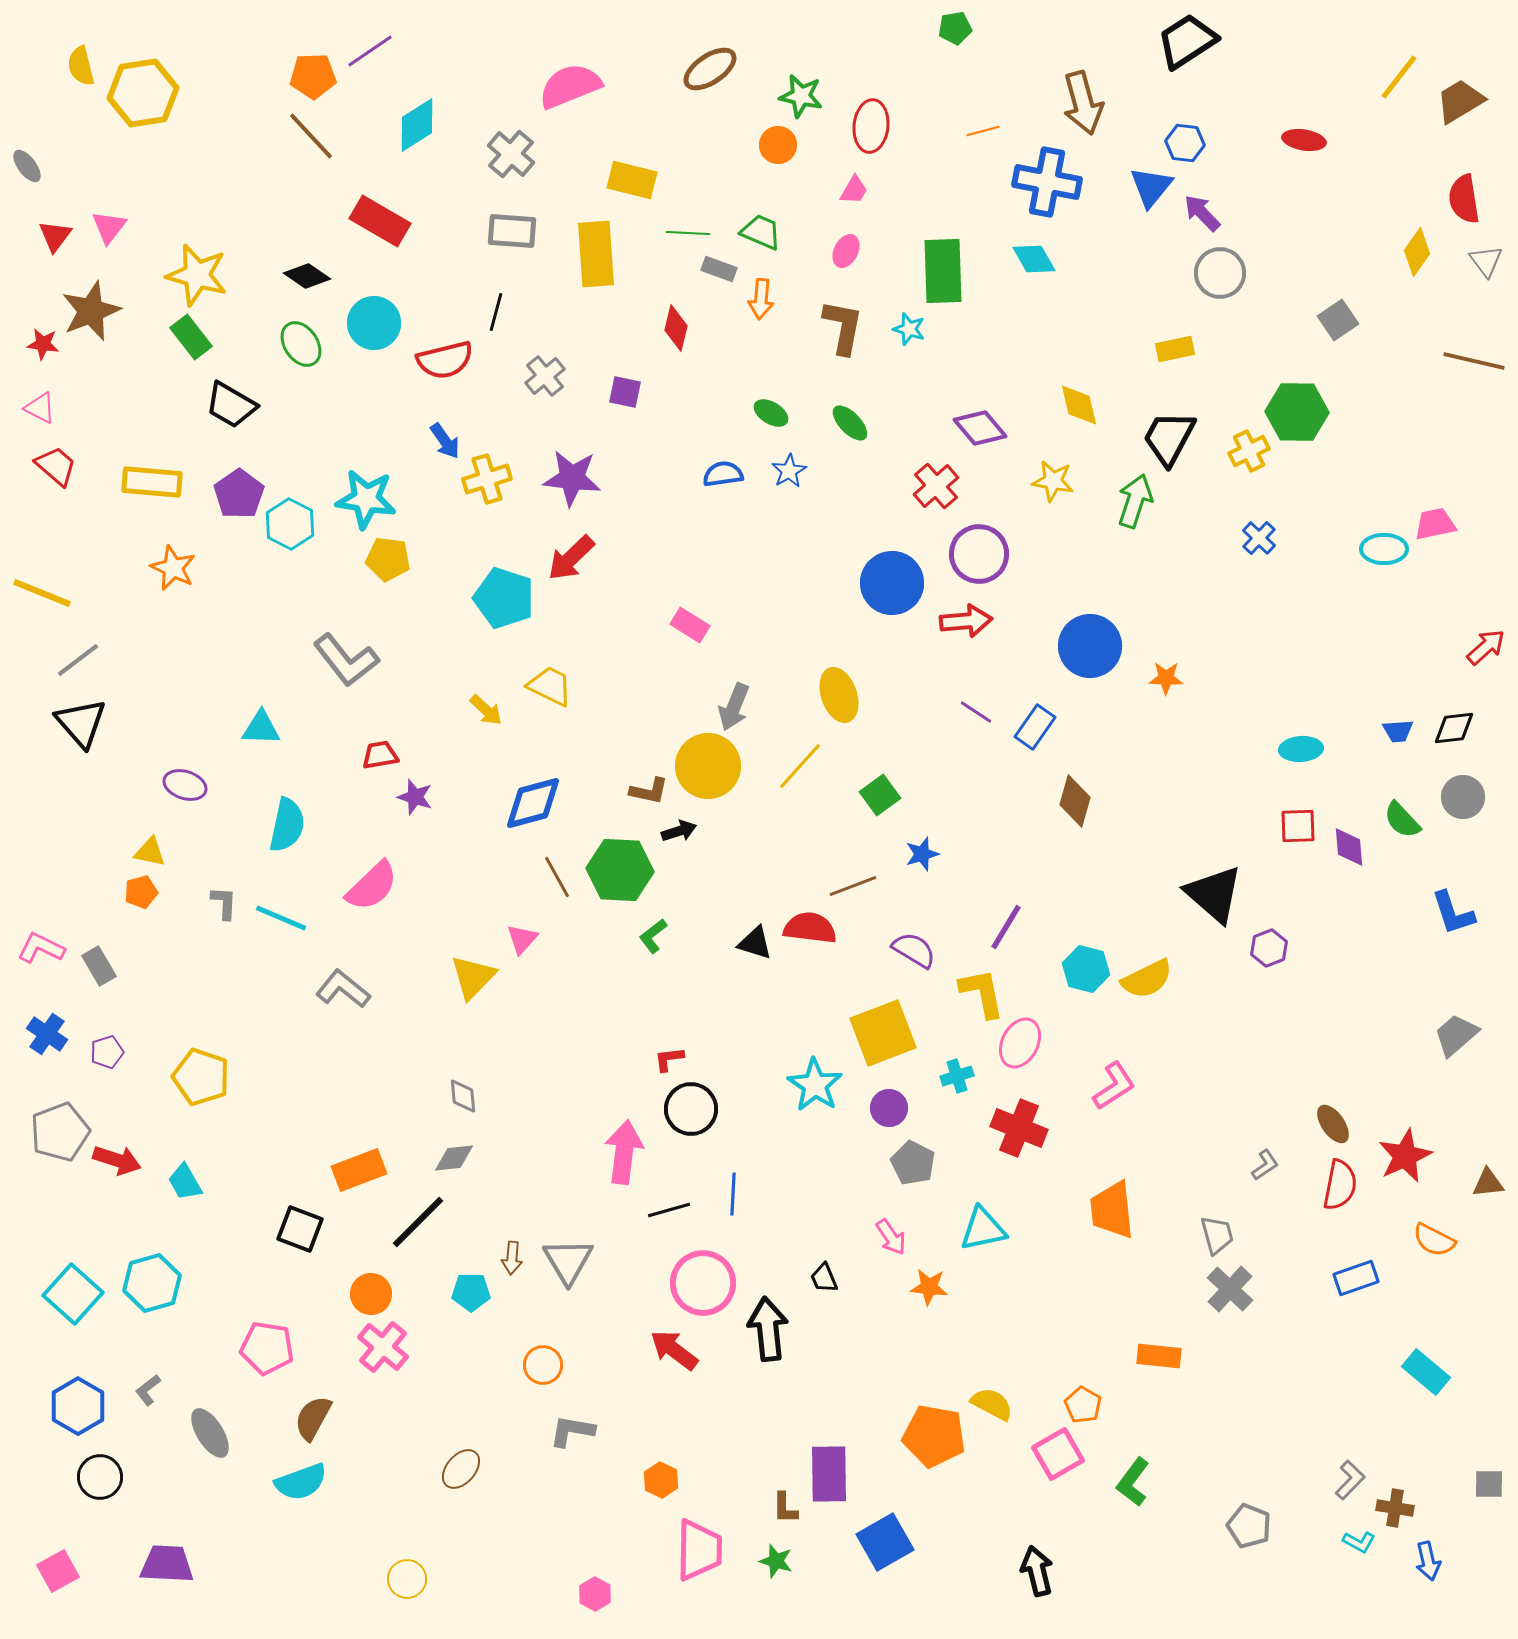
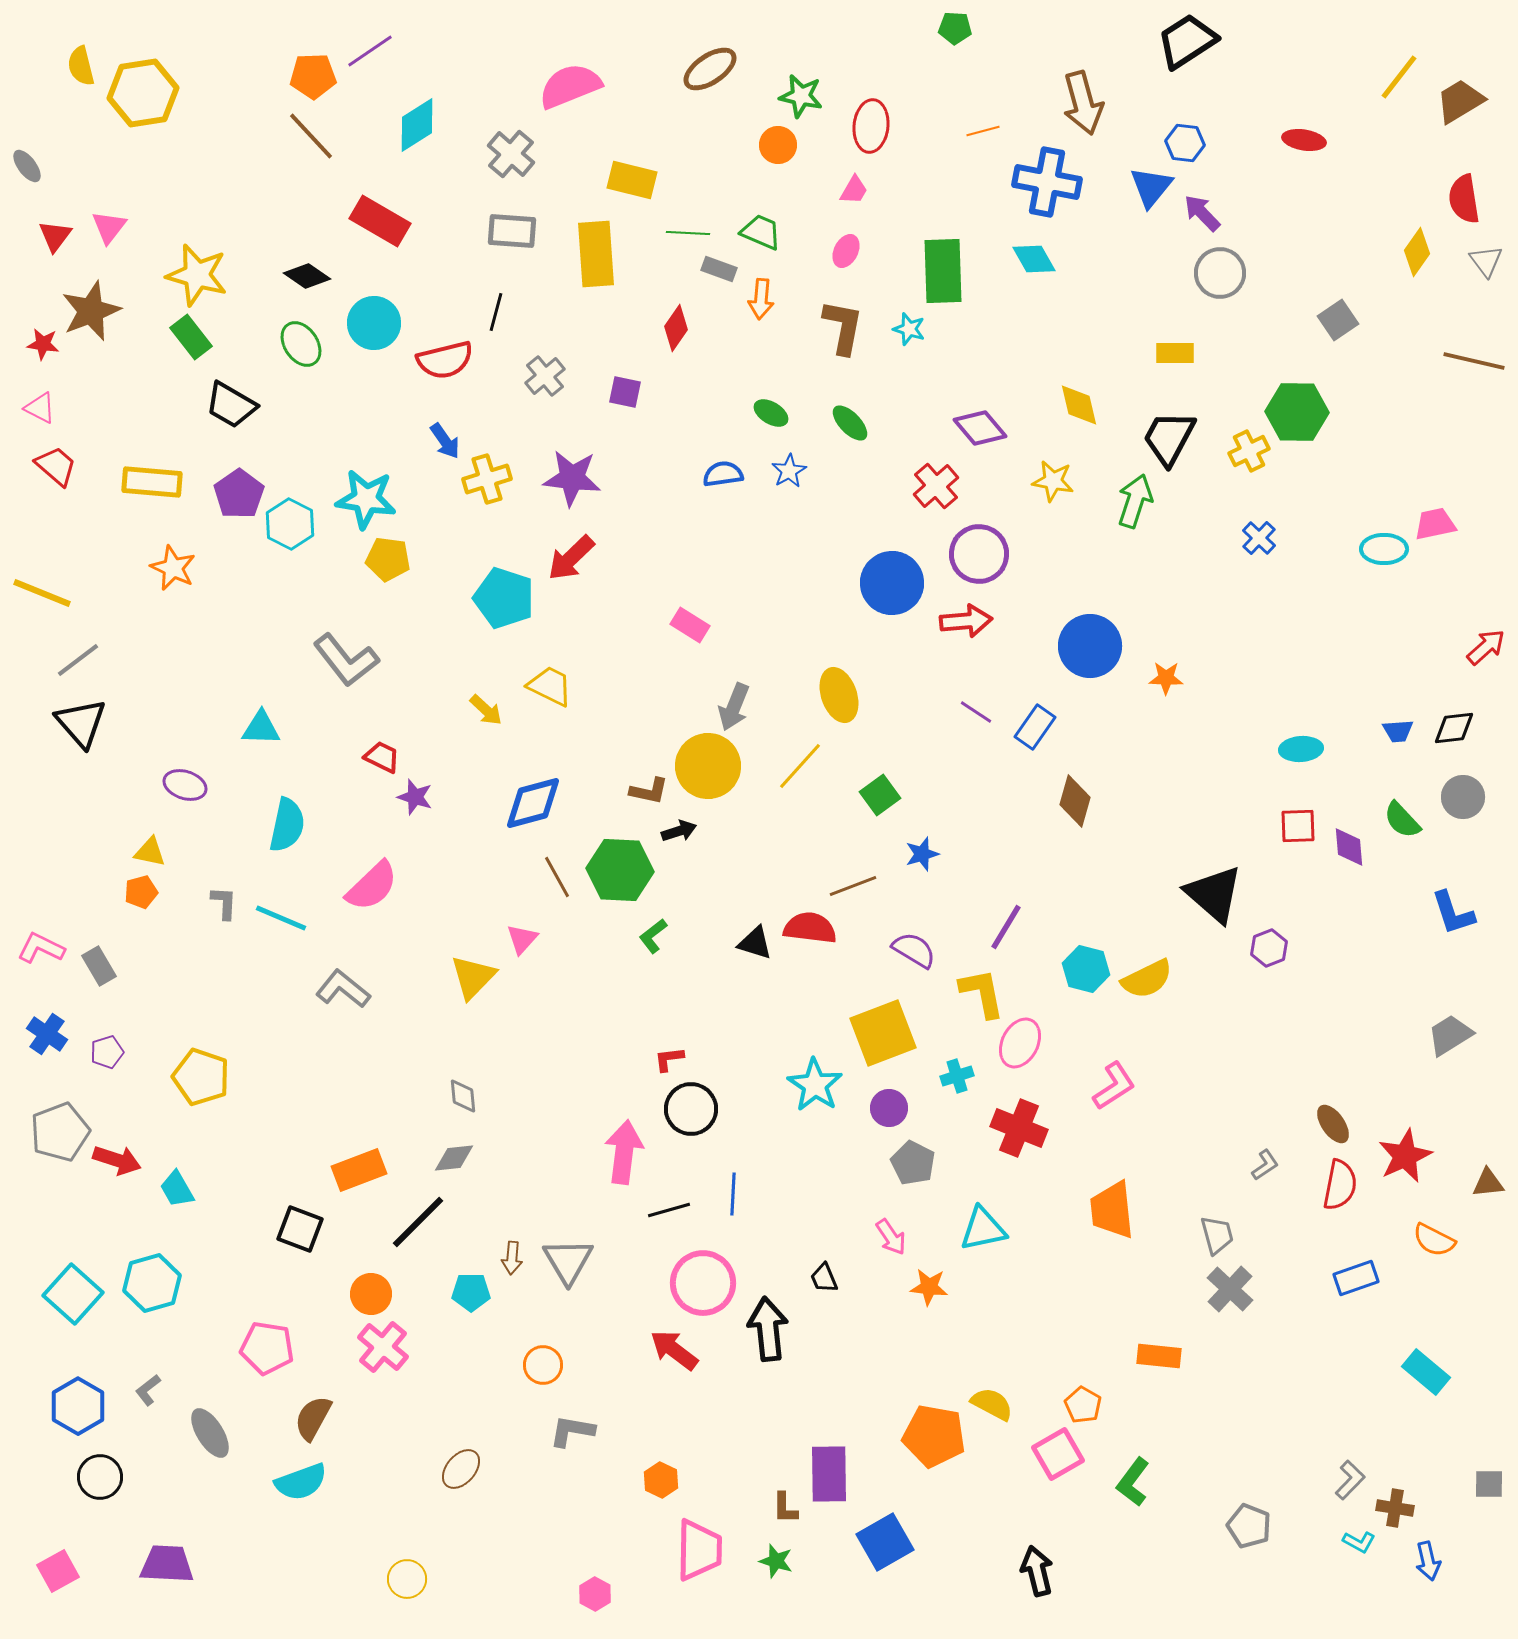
green pentagon at (955, 28): rotated 12 degrees clockwise
red diamond at (676, 328): rotated 21 degrees clockwise
yellow rectangle at (1175, 349): moved 4 px down; rotated 12 degrees clockwise
red trapezoid at (380, 755): moved 2 px right, 2 px down; rotated 36 degrees clockwise
gray trapezoid at (1456, 1035): moved 6 px left; rotated 9 degrees clockwise
cyan trapezoid at (185, 1182): moved 8 px left, 7 px down
